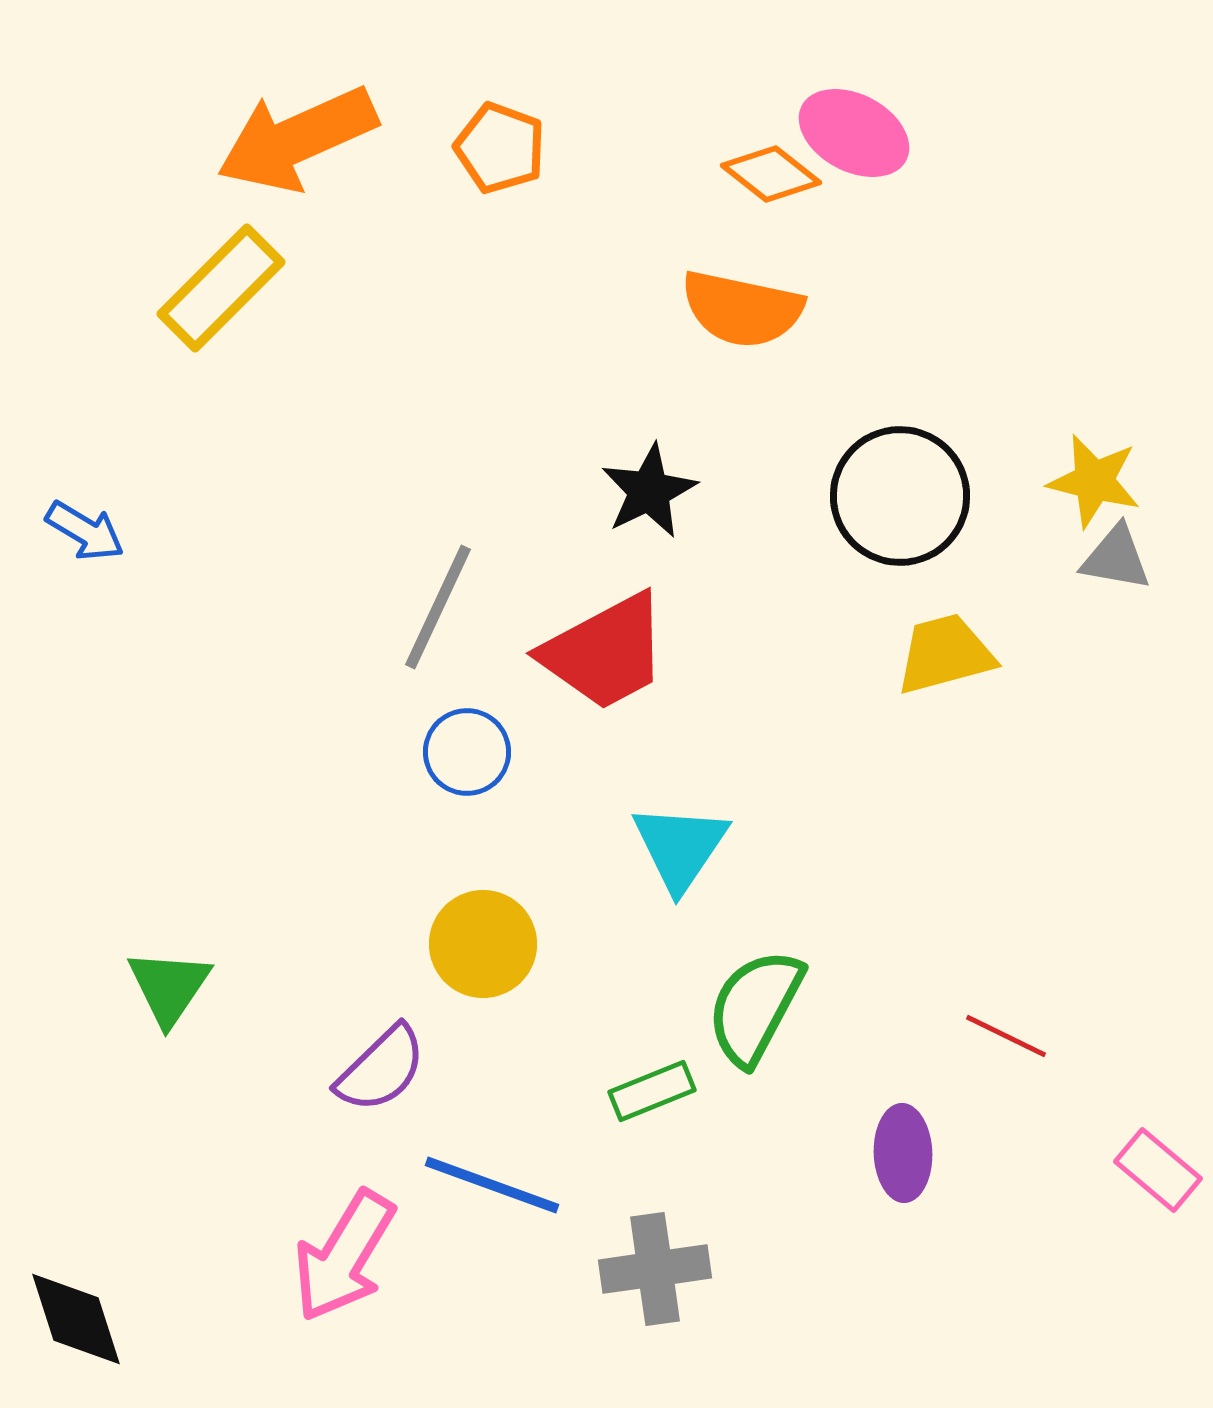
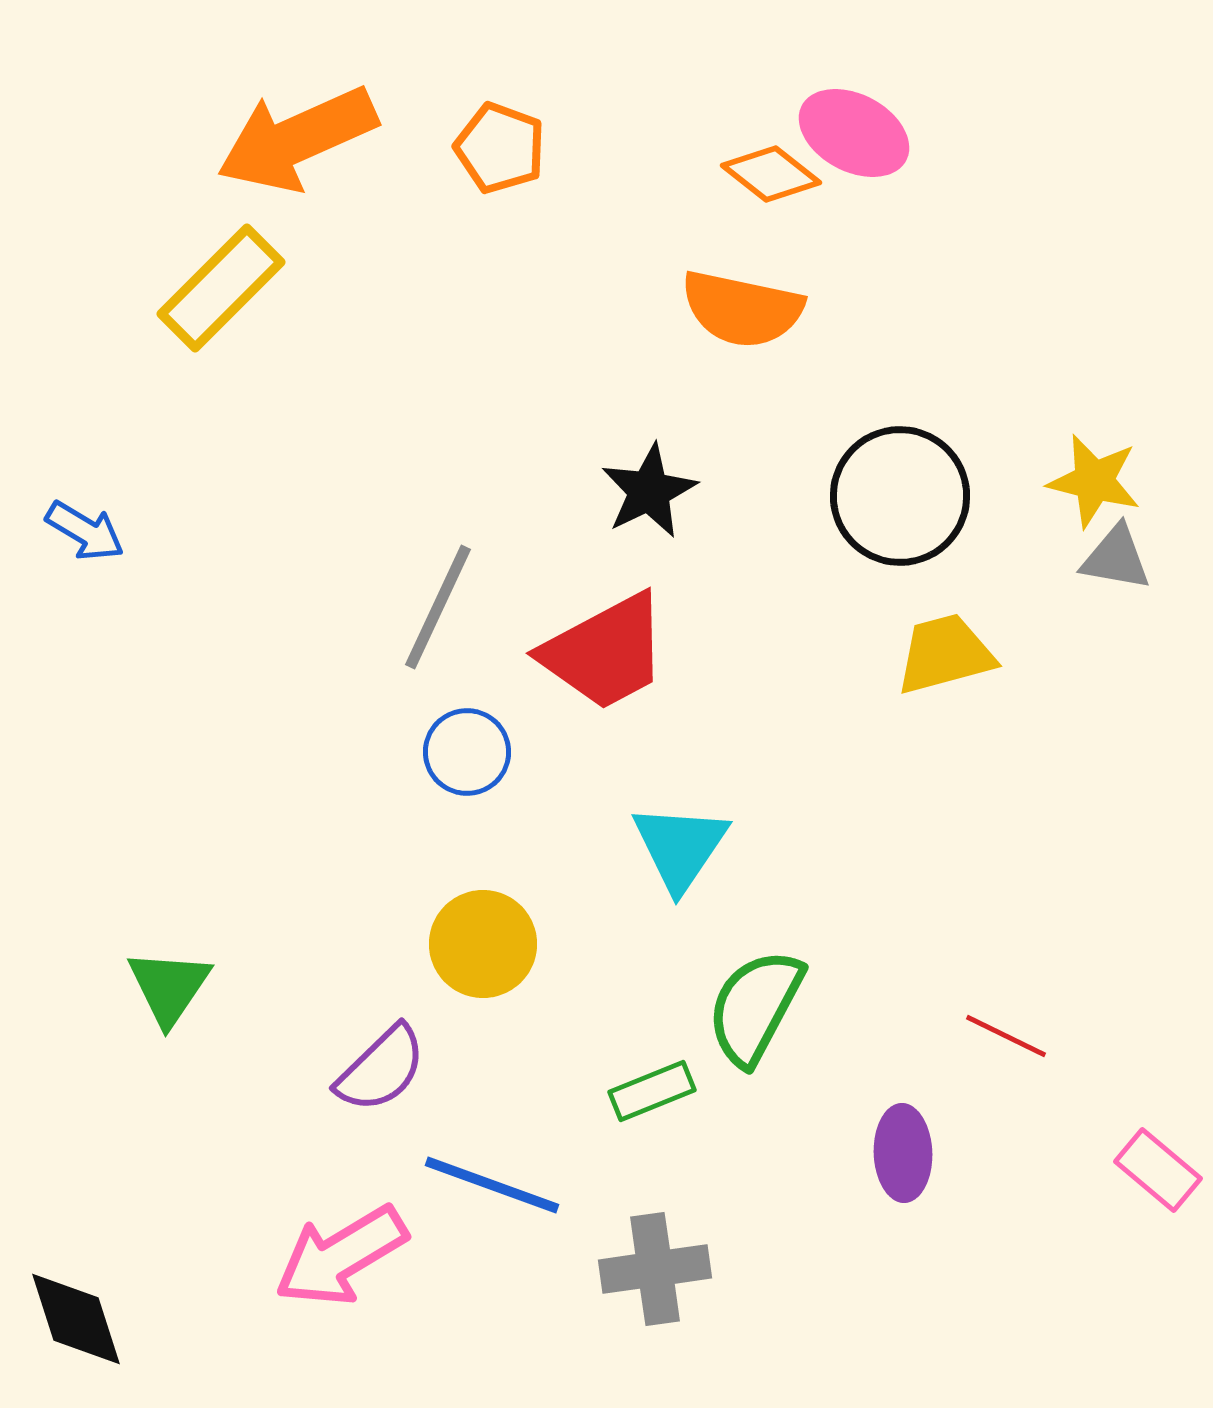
pink arrow: moved 3 px left; rotated 28 degrees clockwise
